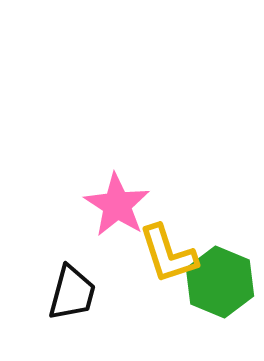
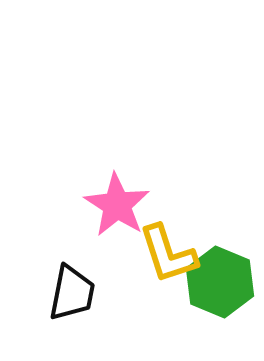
black trapezoid: rotated 4 degrees counterclockwise
